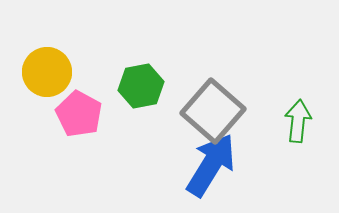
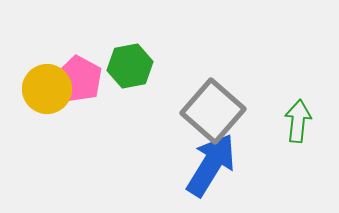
yellow circle: moved 17 px down
green hexagon: moved 11 px left, 20 px up
pink pentagon: moved 35 px up
